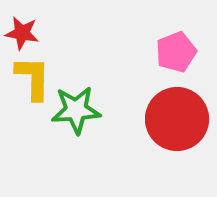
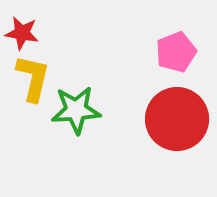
yellow L-shape: rotated 12 degrees clockwise
